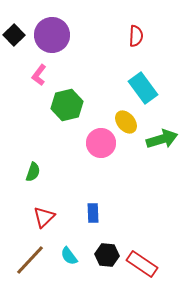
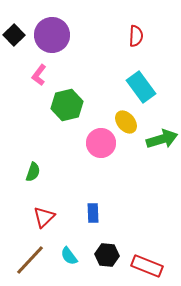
cyan rectangle: moved 2 px left, 1 px up
red rectangle: moved 5 px right, 2 px down; rotated 12 degrees counterclockwise
